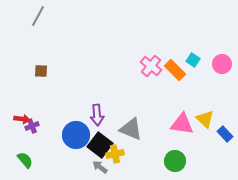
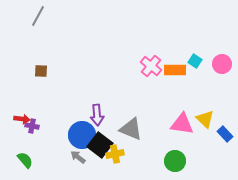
cyan square: moved 2 px right, 1 px down
orange rectangle: rotated 45 degrees counterclockwise
purple cross: rotated 32 degrees clockwise
blue circle: moved 6 px right
gray arrow: moved 22 px left, 10 px up
